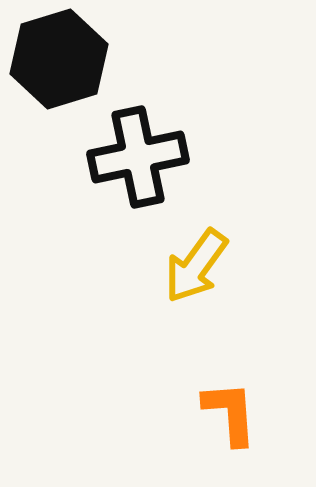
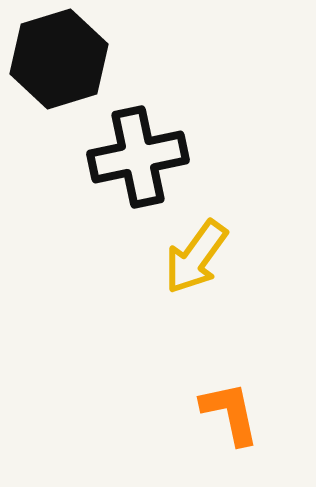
yellow arrow: moved 9 px up
orange L-shape: rotated 8 degrees counterclockwise
